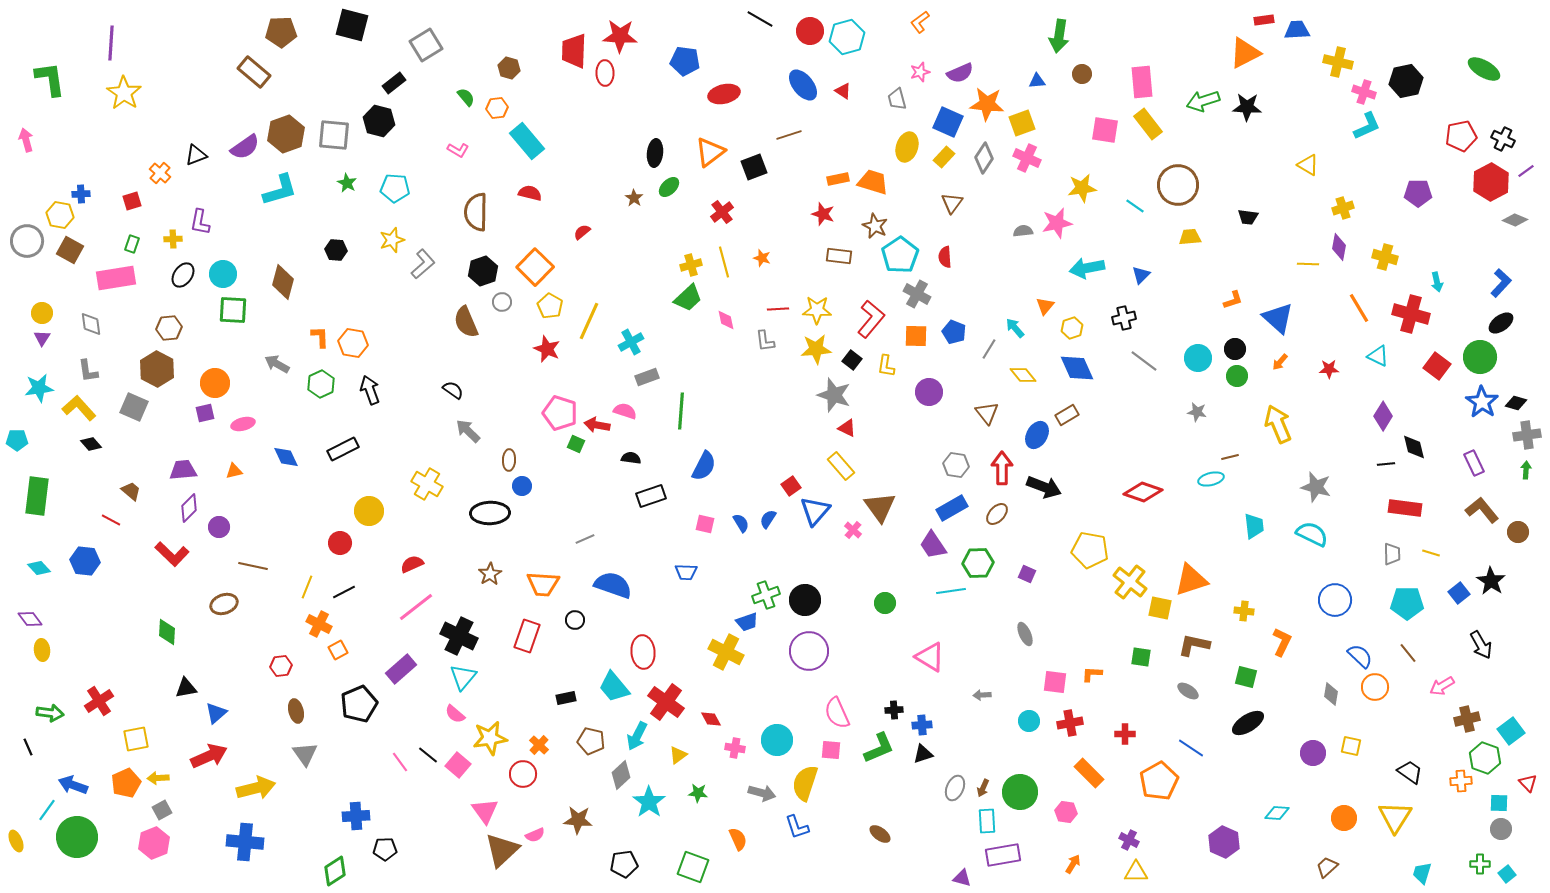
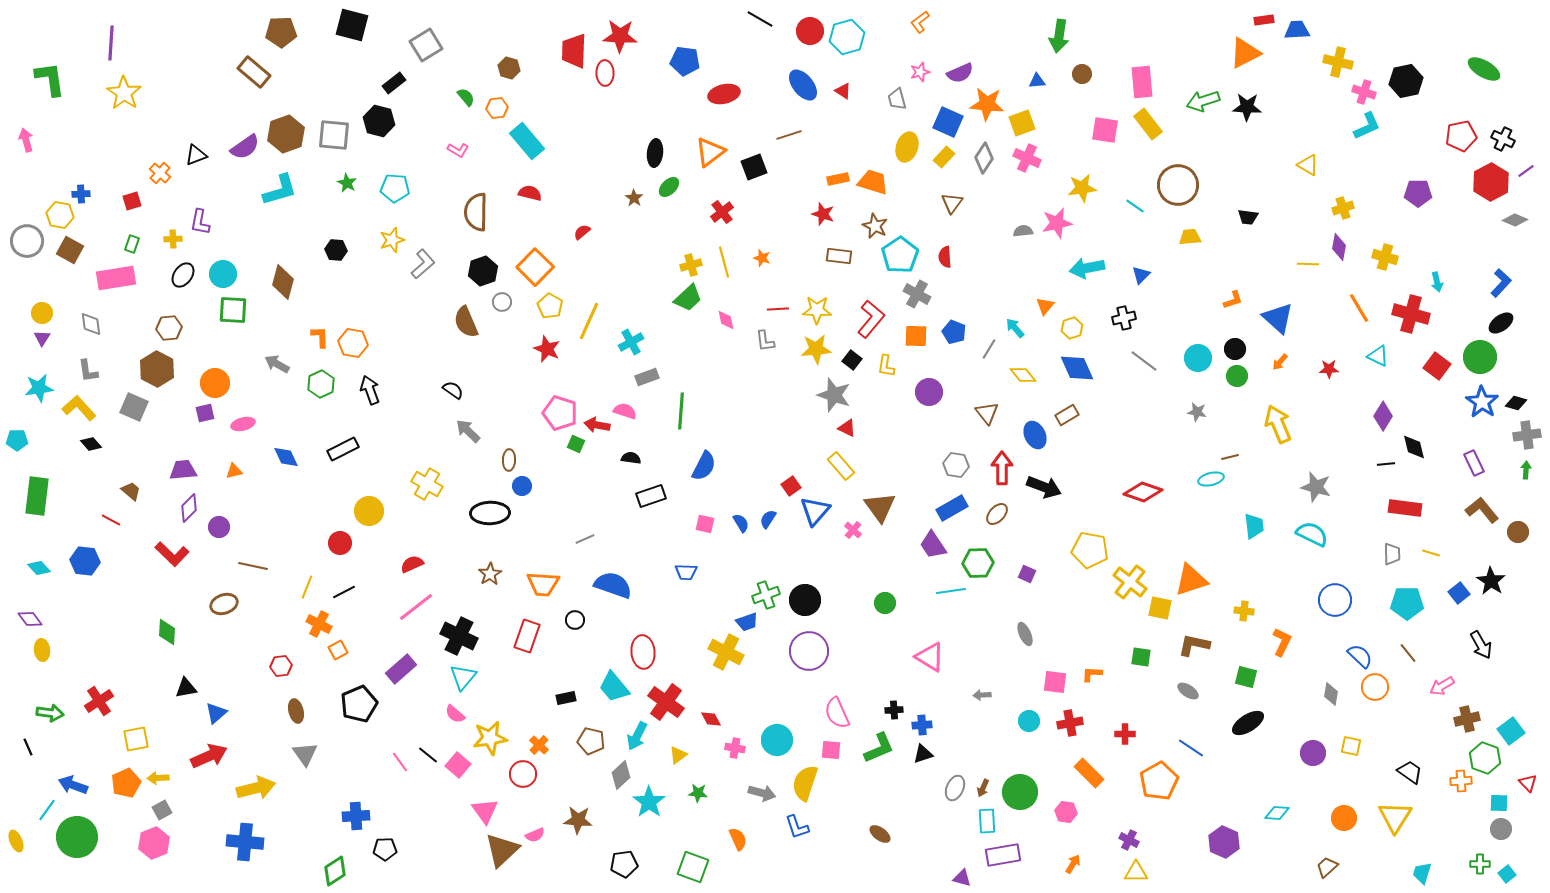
blue ellipse at (1037, 435): moved 2 px left; rotated 56 degrees counterclockwise
